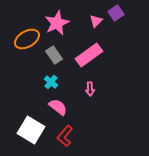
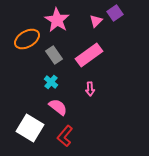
purple square: moved 1 px left
pink star: moved 3 px up; rotated 15 degrees counterclockwise
white square: moved 1 px left, 2 px up
